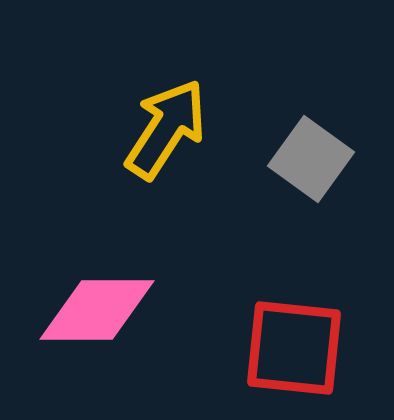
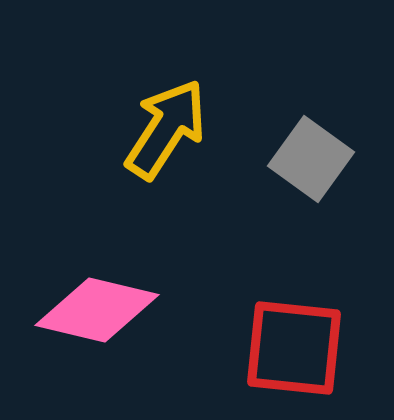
pink diamond: rotated 13 degrees clockwise
